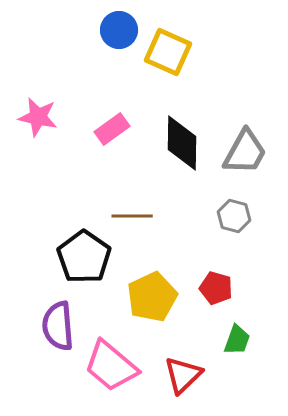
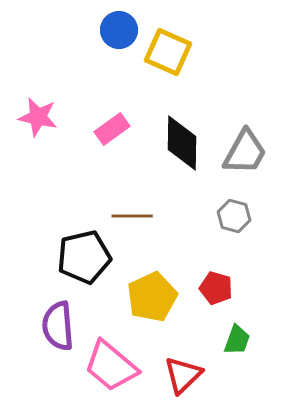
black pentagon: rotated 24 degrees clockwise
